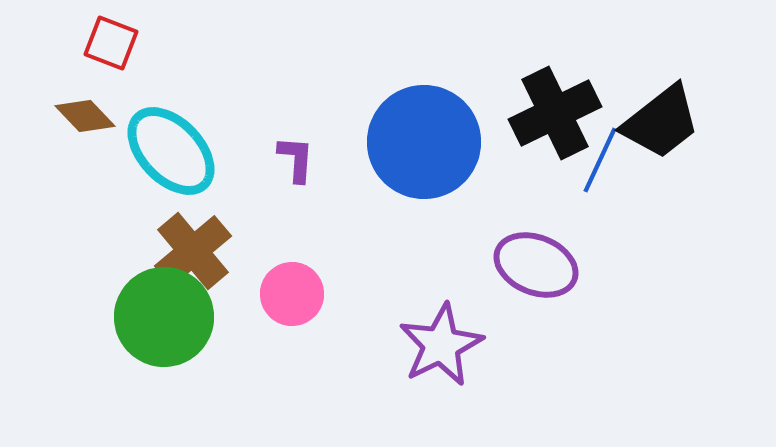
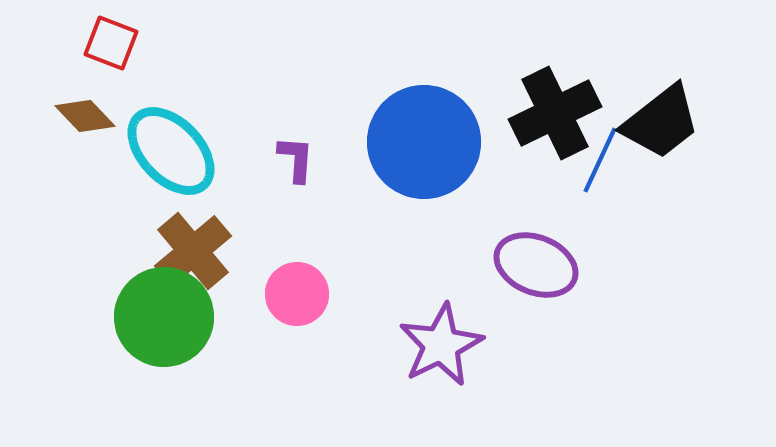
pink circle: moved 5 px right
